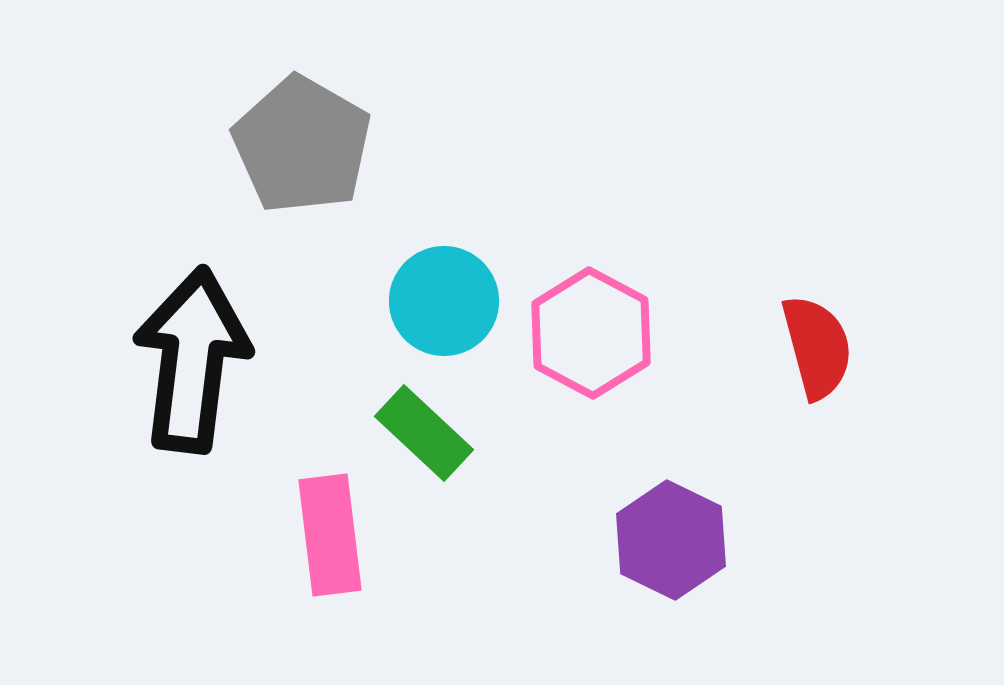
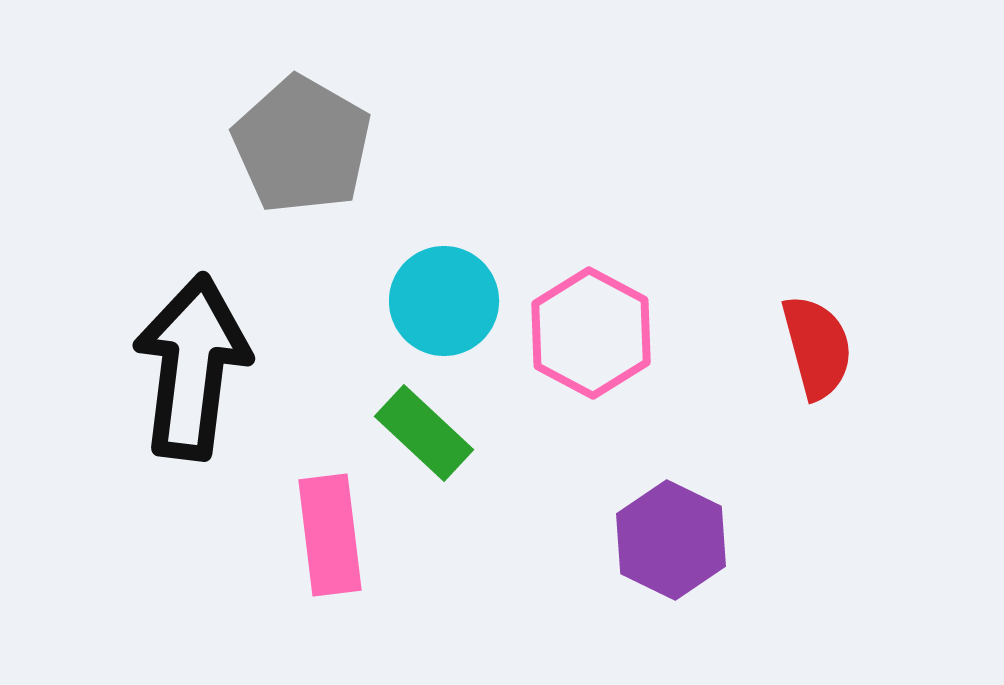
black arrow: moved 7 px down
